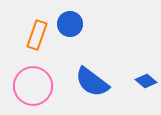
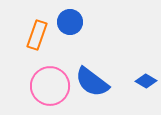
blue circle: moved 2 px up
blue diamond: rotated 10 degrees counterclockwise
pink circle: moved 17 px right
